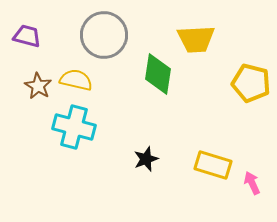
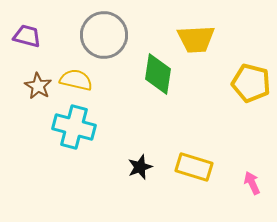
black star: moved 6 px left, 8 px down
yellow rectangle: moved 19 px left, 2 px down
